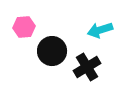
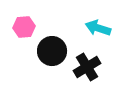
cyan arrow: moved 2 px left, 2 px up; rotated 35 degrees clockwise
